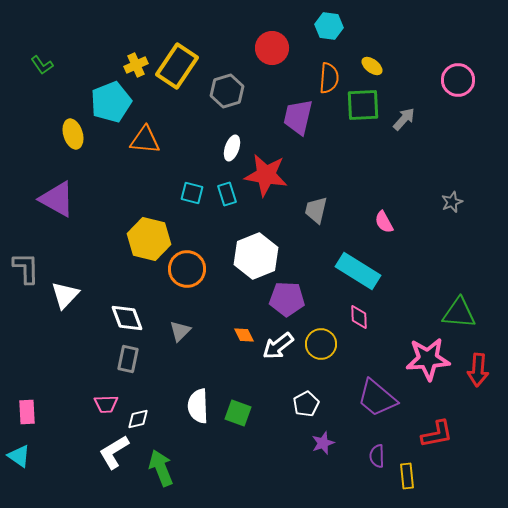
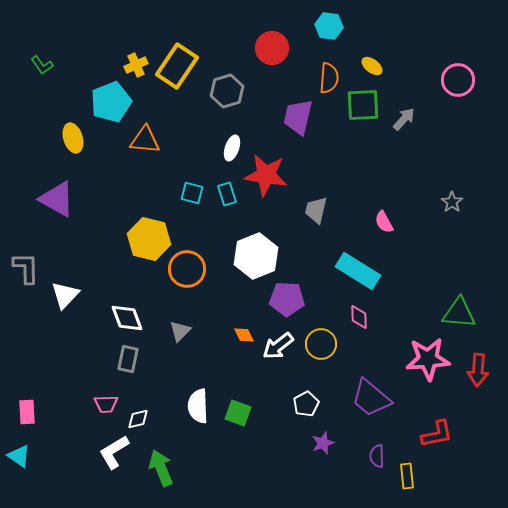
yellow ellipse at (73, 134): moved 4 px down
gray star at (452, 202): rotated 15 degrees counterclockwise
purple trapezoid at (377, 398): moved 6 px left
